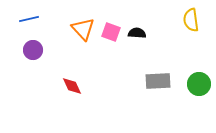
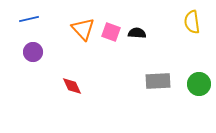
yellow semicircle: moved 1 px right, 2 px down
purple circle: moved 2 px down
